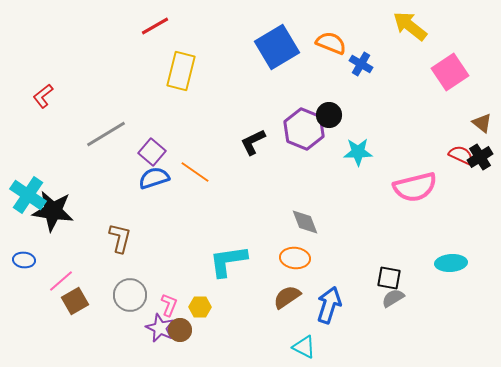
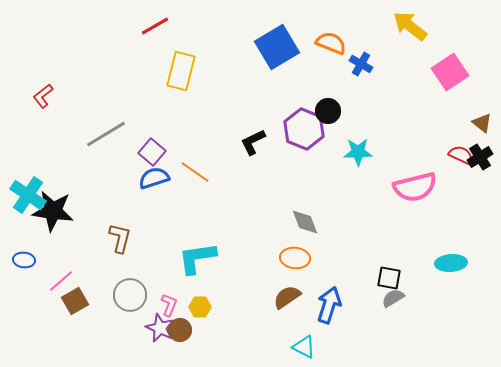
black circle: moved 1 px left, 4 px up
cyan L-shape: moved 31 px left, 3 px up
